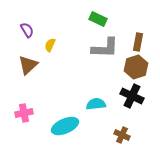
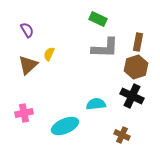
yellow semicircle: moved 1 px left, 9 px down
